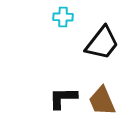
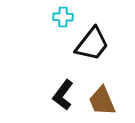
black trapezoid: moved 10 px left, 1 px down
black L-shape: moved 3 px up; rotated 52 degrees counterclockwise
